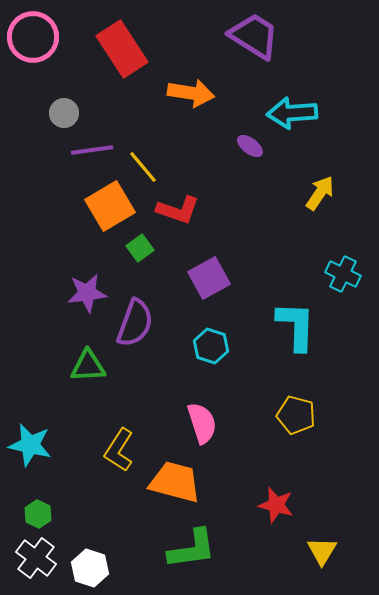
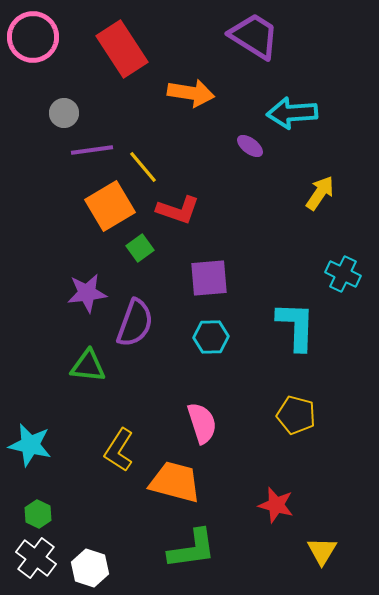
purple square: rotated 24 degrees clockwise
cyan hexagon: moved 9 px up; rotated 20 degrees counterclockwise
green triangle: rotated 9 degrees clockwise
